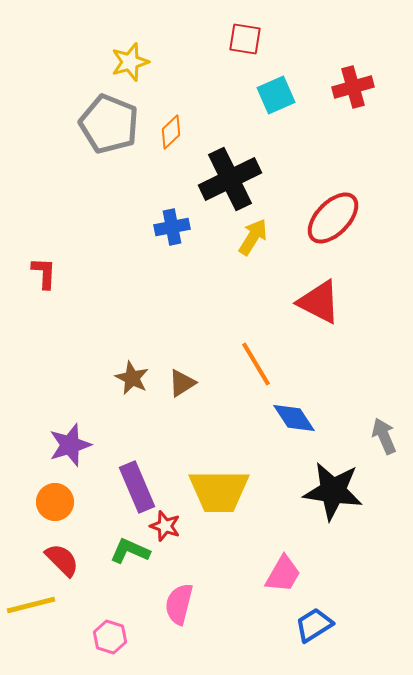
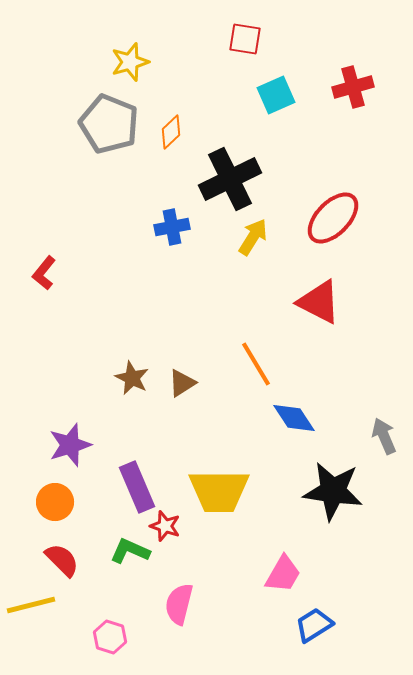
red L-shape: rotated 144 degrees counterclockwise
